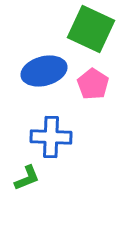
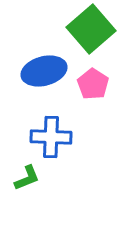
green square: rotated 24 degrees clockwise
